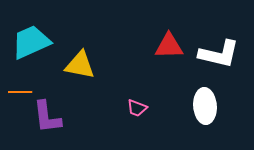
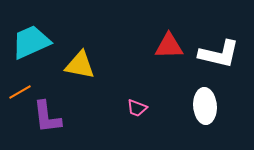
orange line: rotated 30 degrees counterclockwise
